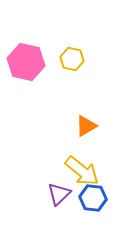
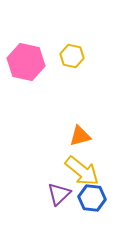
yellow hexagon: moved 3 px up
orange triangle: moved 6 px left, 10 px down; rotated 15 degrees clockwise
blue hexagon: moved 1 px left
